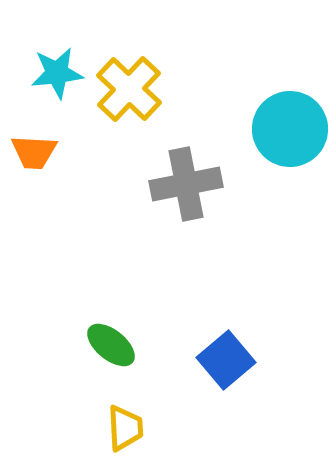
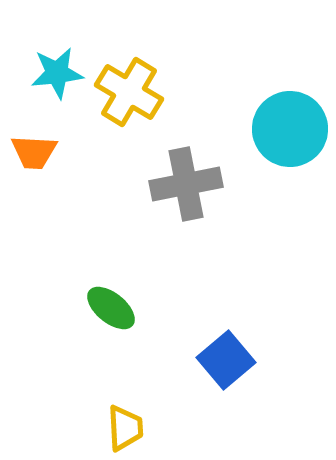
yellow cross: moved 3 px down; rotated 12 degrees counterclockwise
green ellipse: moved 37 px up
